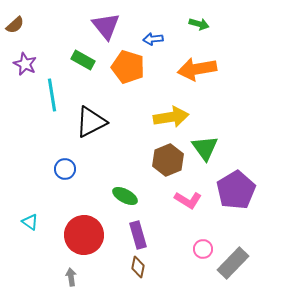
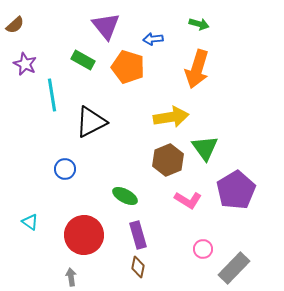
orange arrow: rotated 63 degrees counterclockwise
gray rectangle: moved 1 px right, 5 px down
